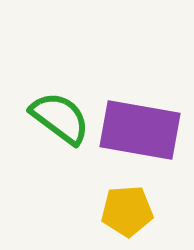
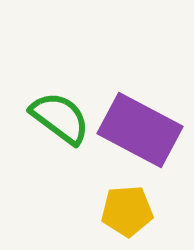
purple rectangle: rotated 18 degrees clockwise
